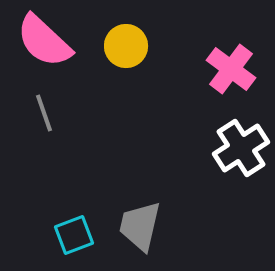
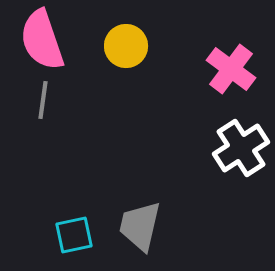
pink semicircle: moved 2 px left, 1 px up; rotated 28 degrees clockwise
gray line: moved 1 px left, 13 px up; rotated 27 degrees clockwise
cyan square: rotated 9 degrees clockwise
